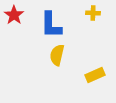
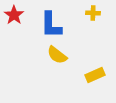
yellow semicircle: rotated 65 degrees counterclockwise
